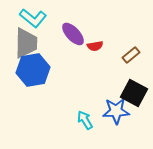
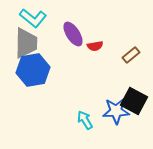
purple ellipse: rotated 10 degrees clockwise
black square: moved 8 px down
